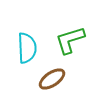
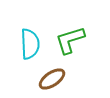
cyan semicircle: moved 3 px right, 4 px up
